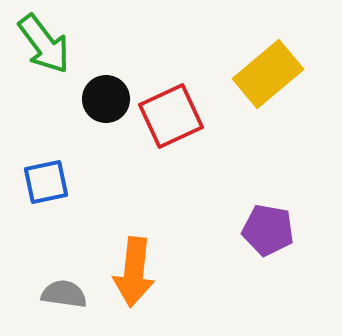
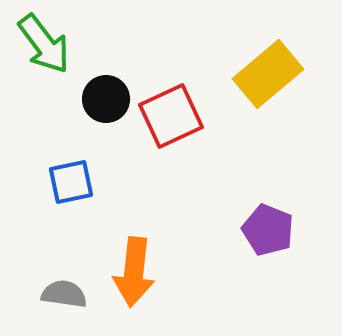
blue square: moved 25 px right
purple pentagon: rotated 12 degrees clockwise
